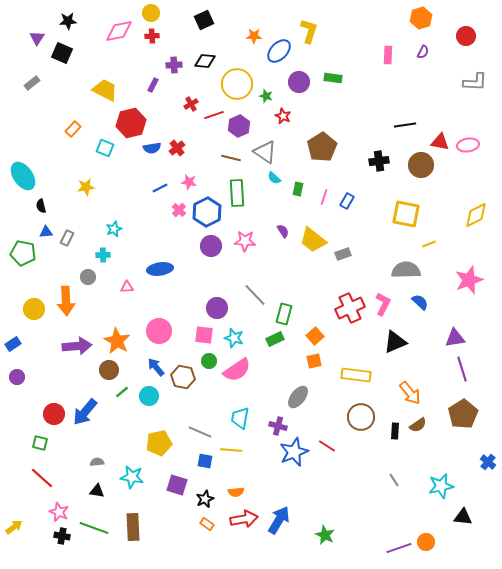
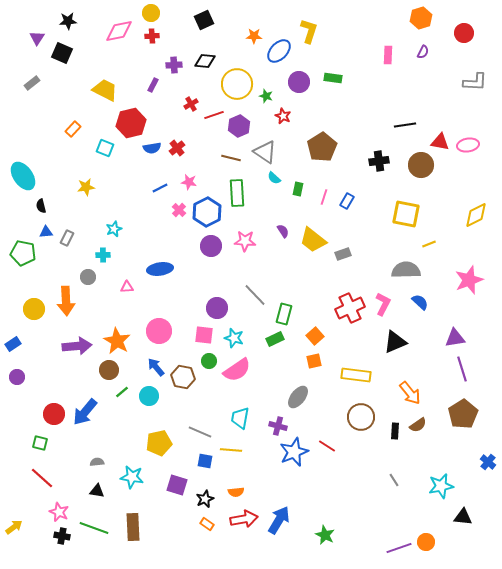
red circle at (466, 36): moved 2 px left, 3 px up
